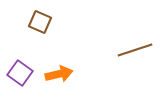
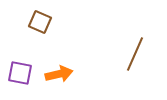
brown line: moved 4 px down; rotated 48 degrees counterclockwise
purple square: rotated 25 degrees counterclockwise
